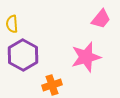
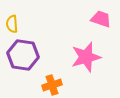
pink trapezoid: rotated 110 degrees counterclockwise
purple hexagon: rotated 20 degrees counterclockwise
